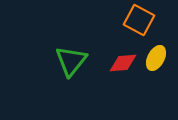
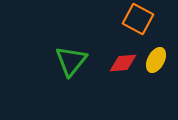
orange square: moved 1 px left, 1 px up
yellow ellipse: moved 2 px down
